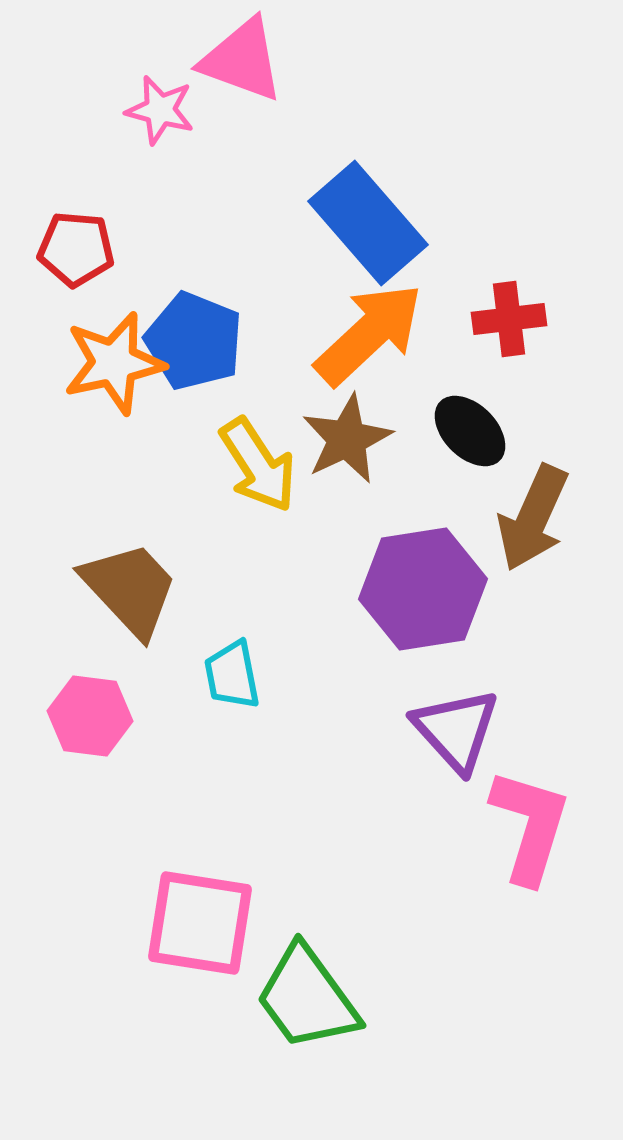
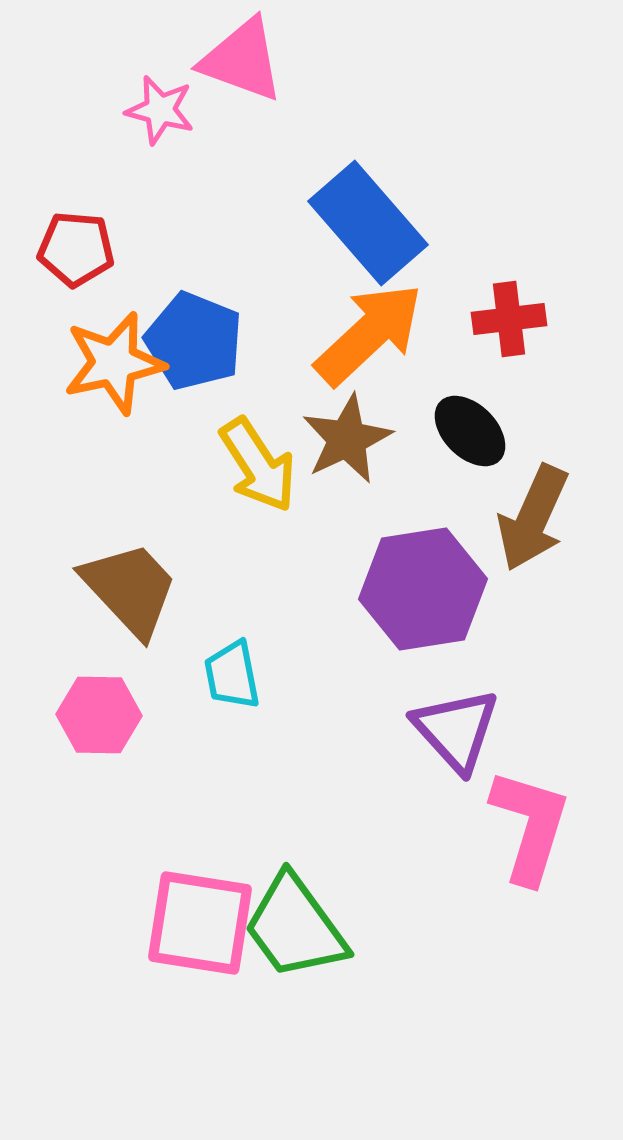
pink hexagon: moved 9 px right, 1 px up; rotated 6 degrees counterclockwise
green trapezoid: moved 12 px left, 71 px up
